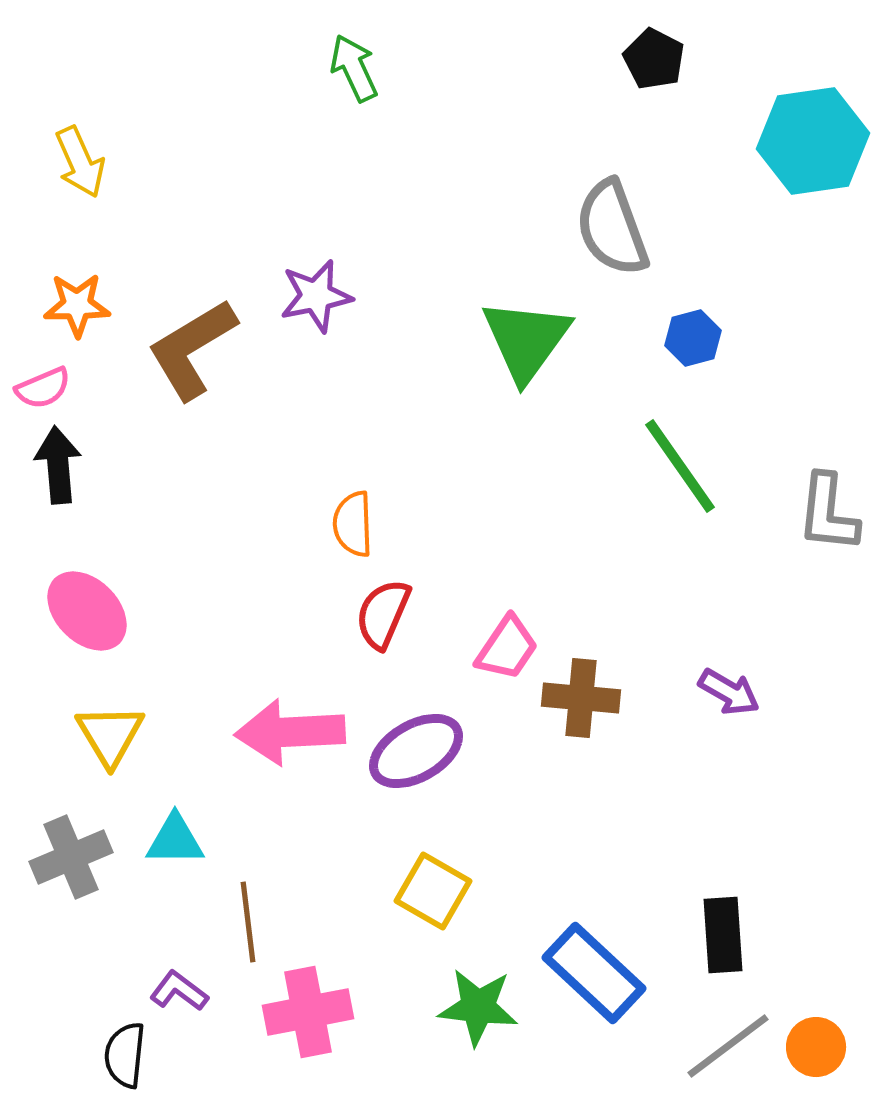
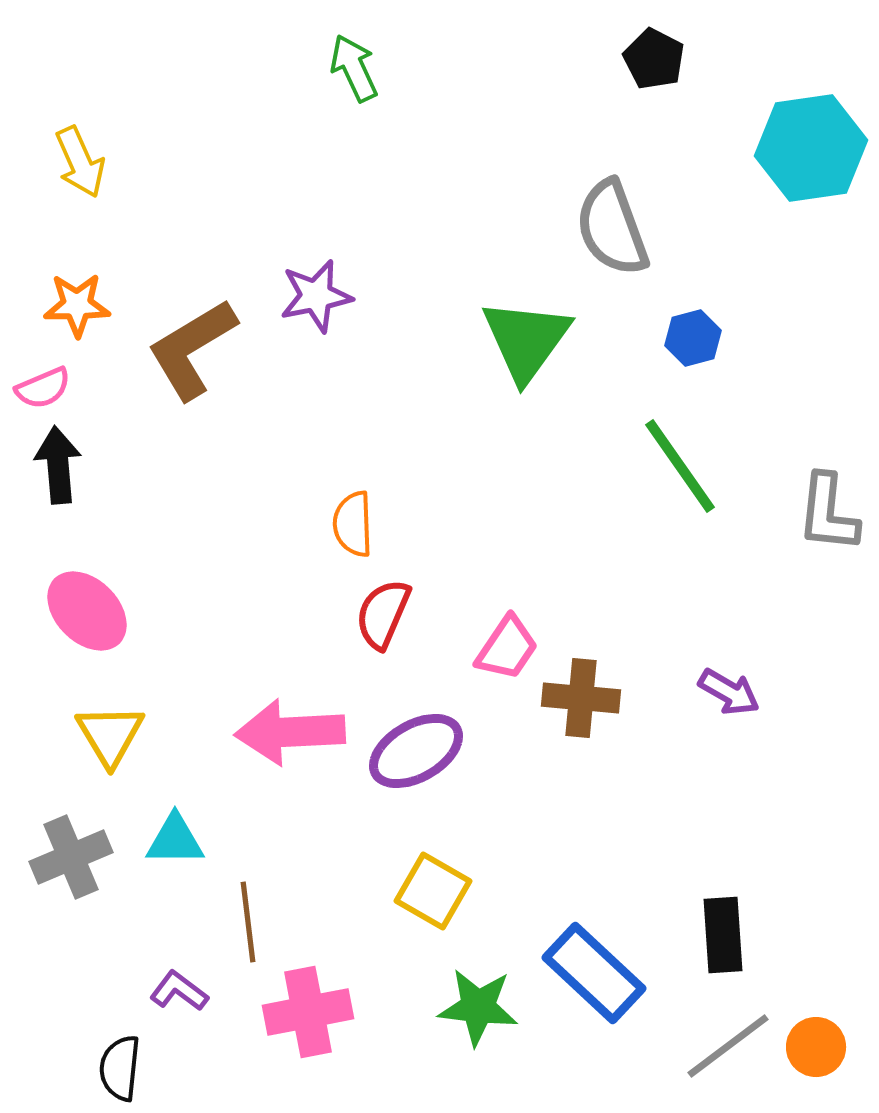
cyan hexagon: moved 2 px left, 7 px down
black semicircle: moved 5 px left, 13 px down
